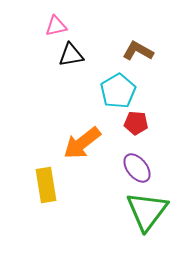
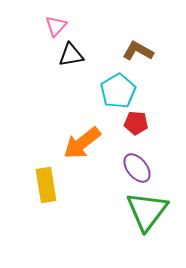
pink triangle: rotated 35 degrees counterclockwise
